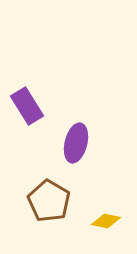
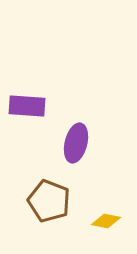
purple rectangle: rotated 54 degrees counterclockwise
brown pentagon: rotated 9 degrees counterclockwise
